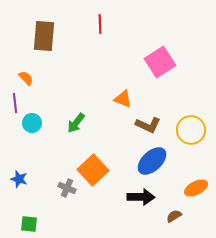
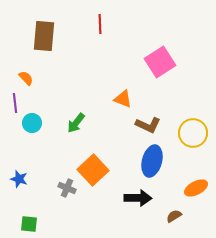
yellow circle: moved 2 px right, 3 px down
blue ellipse: rotated 32 degrees counterclockwise
black arrow: moved 3 px left, 1 px down
